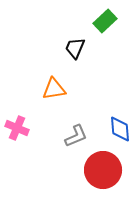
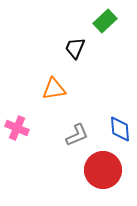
gray L-shape: moved 1 px right, 1 px up
